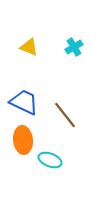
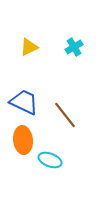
yellow triangle: rotated 48 degrees counterclockwise
